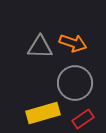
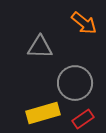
orange arrow: moved 11 px right, 20 px up; rotated 20 degrees clockwise
